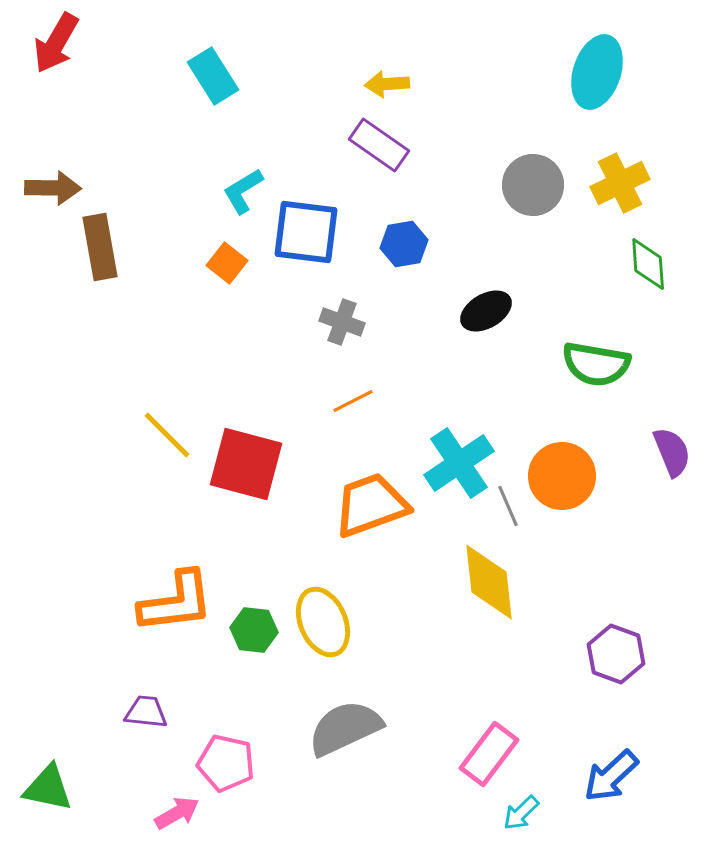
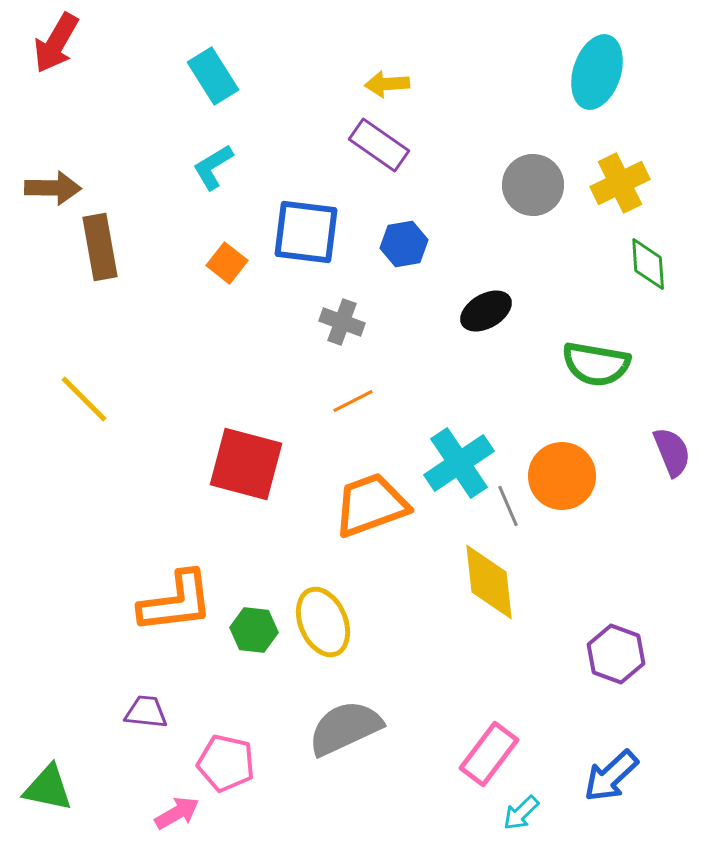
cyan L-shape: moved 30 px left, 24 px up
yellow line: moved 83 px left, 36 px up
